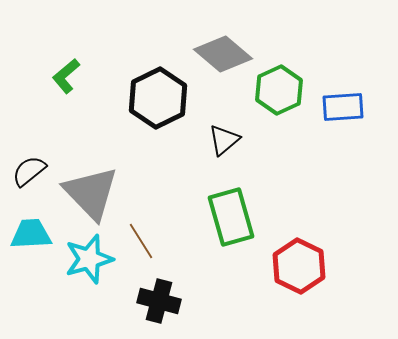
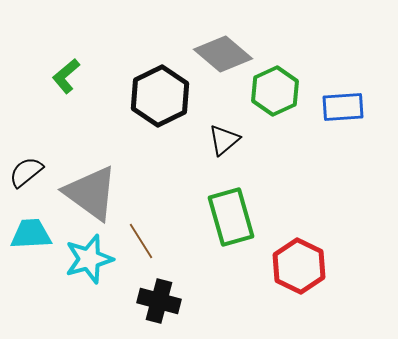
green hexagon: moved 4 px left, 1 px down
black hexagon: moved 2 px right, 2 px up
black semicircle: moved 3 px left, 1 px down
gray triangle: rotated 10 degrees counterclockwise
